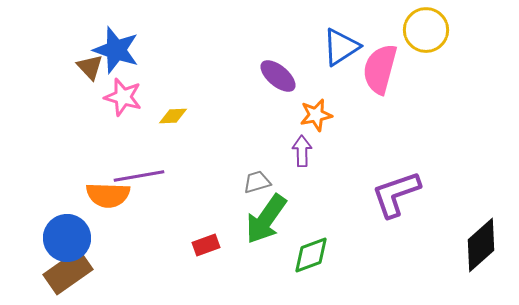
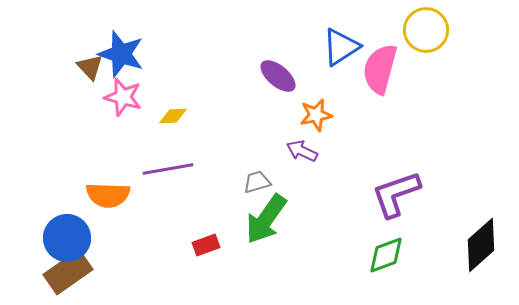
blue star: moved 5 px right, 4 px down
purple arrow: rotated 64 degrees counterclockwise
purple line: moved 29 px right, 7 px up
green diamond: moved 75 px right
